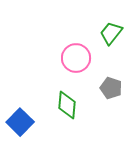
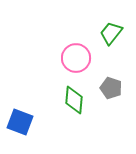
green diamond: moved 7 px right, 5 px up
blue square: rotated 24 degrees counterclockwise
